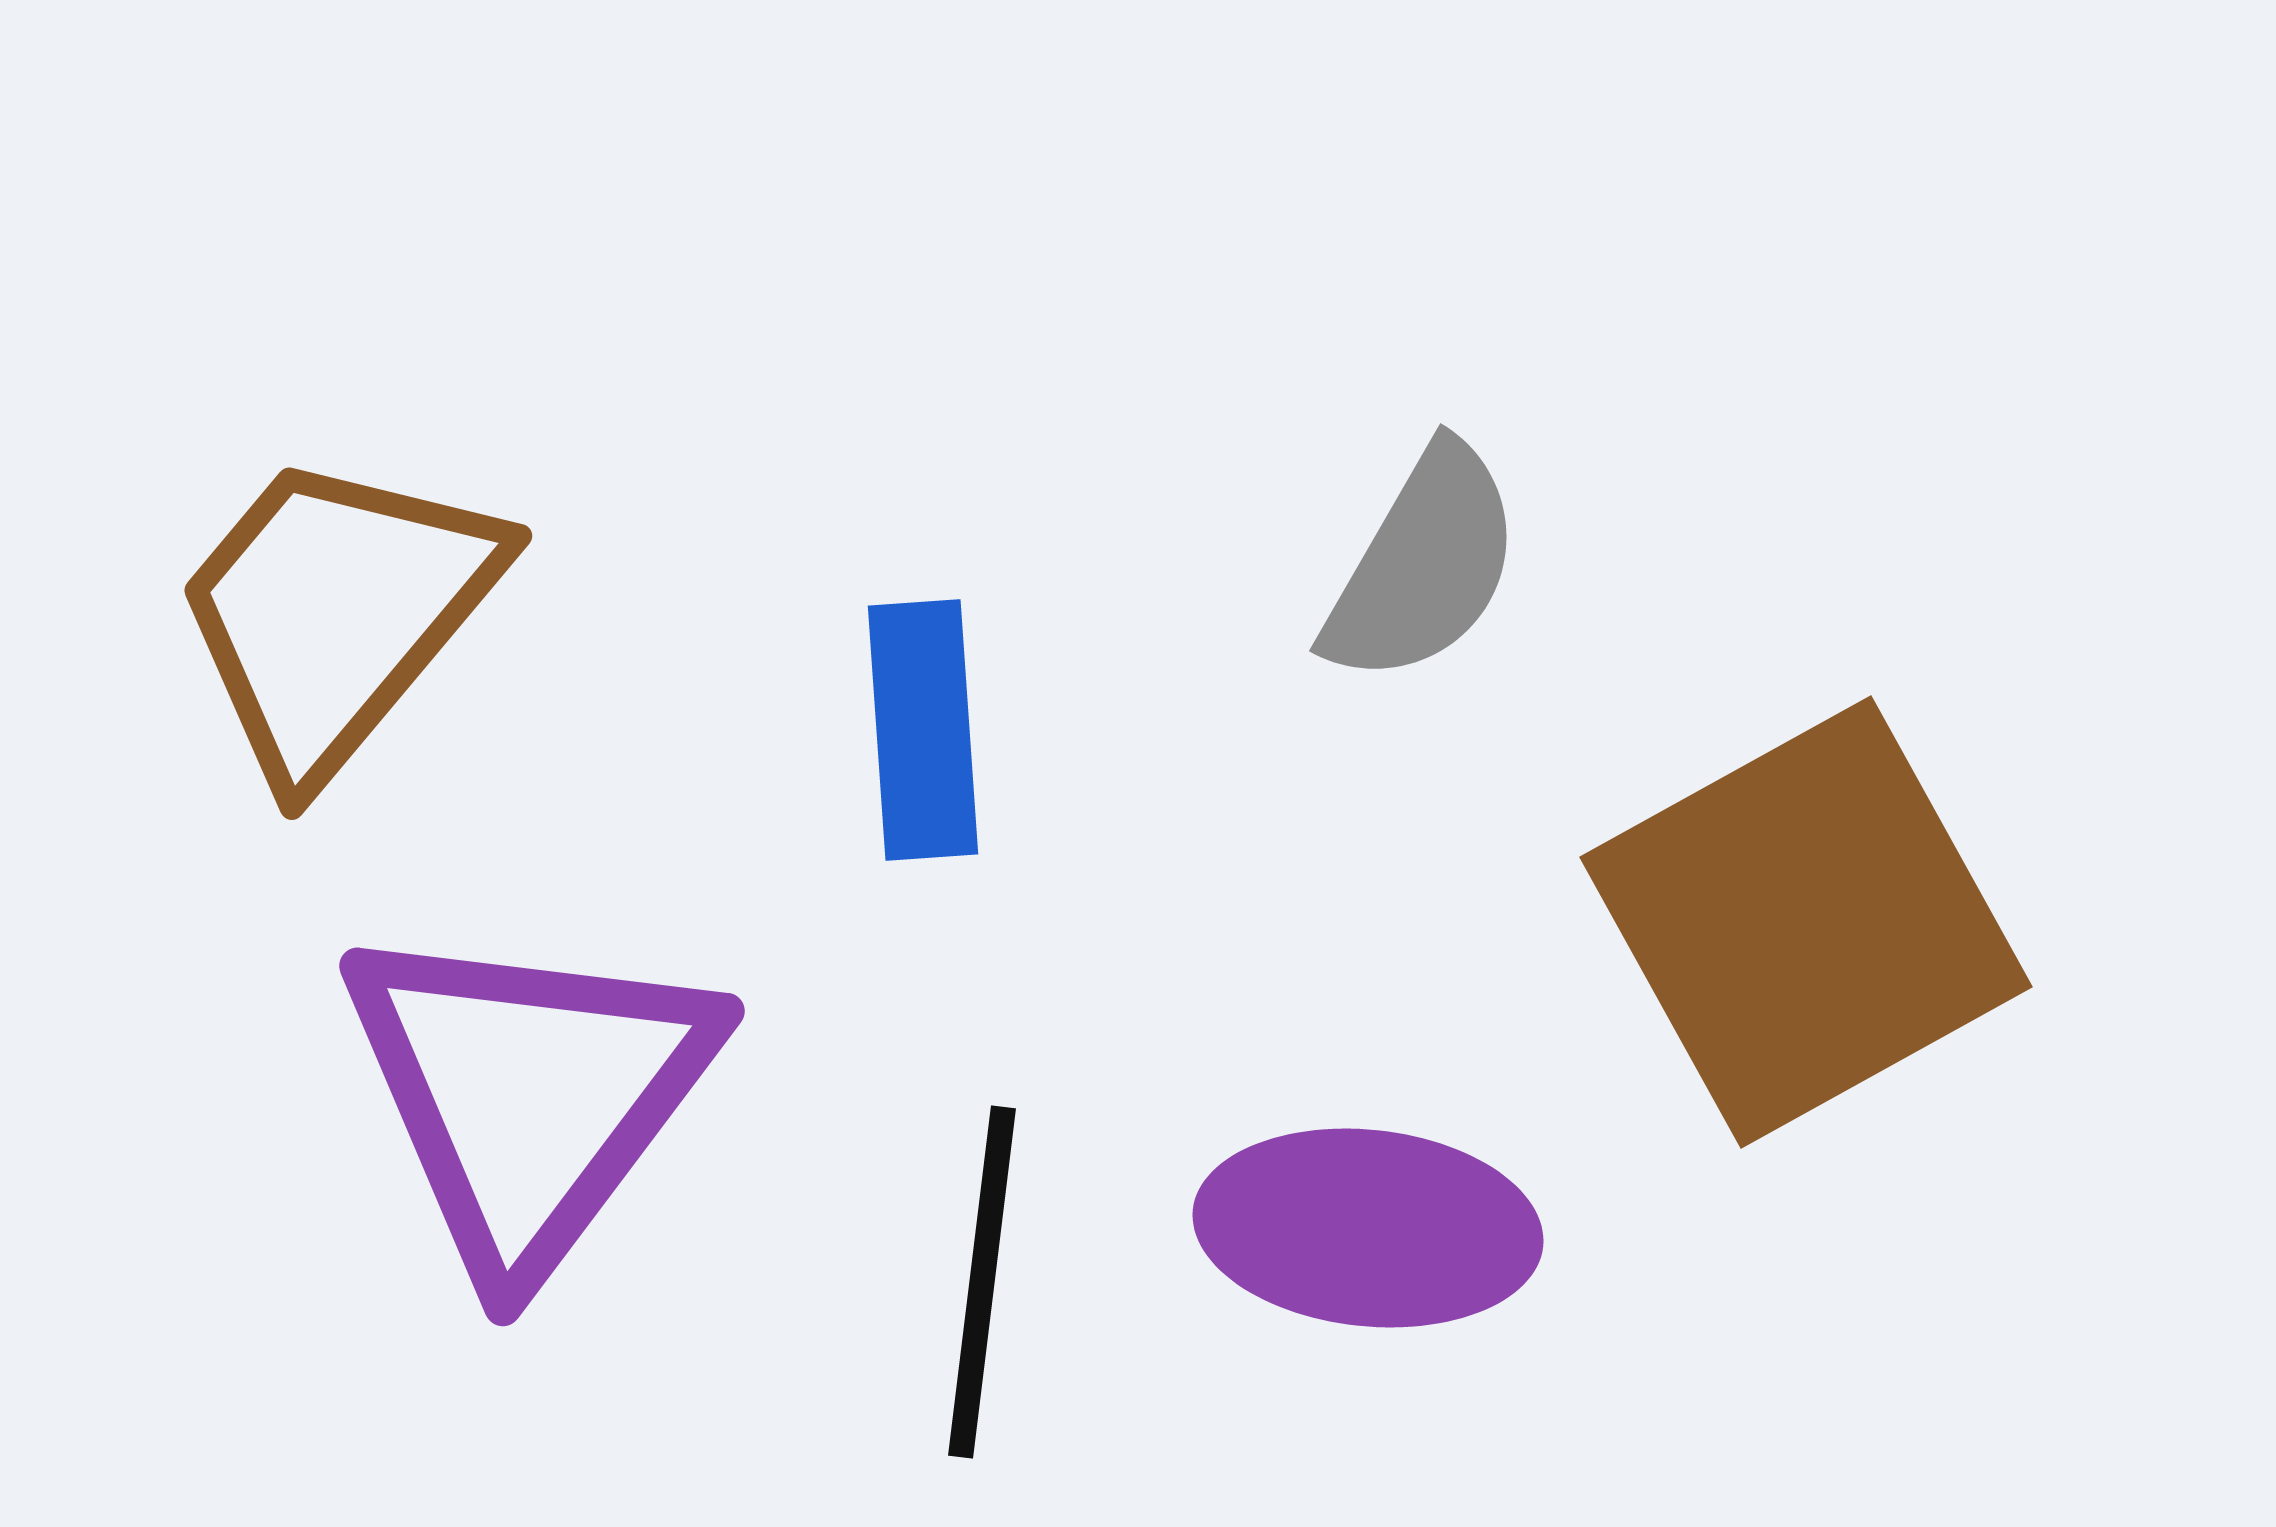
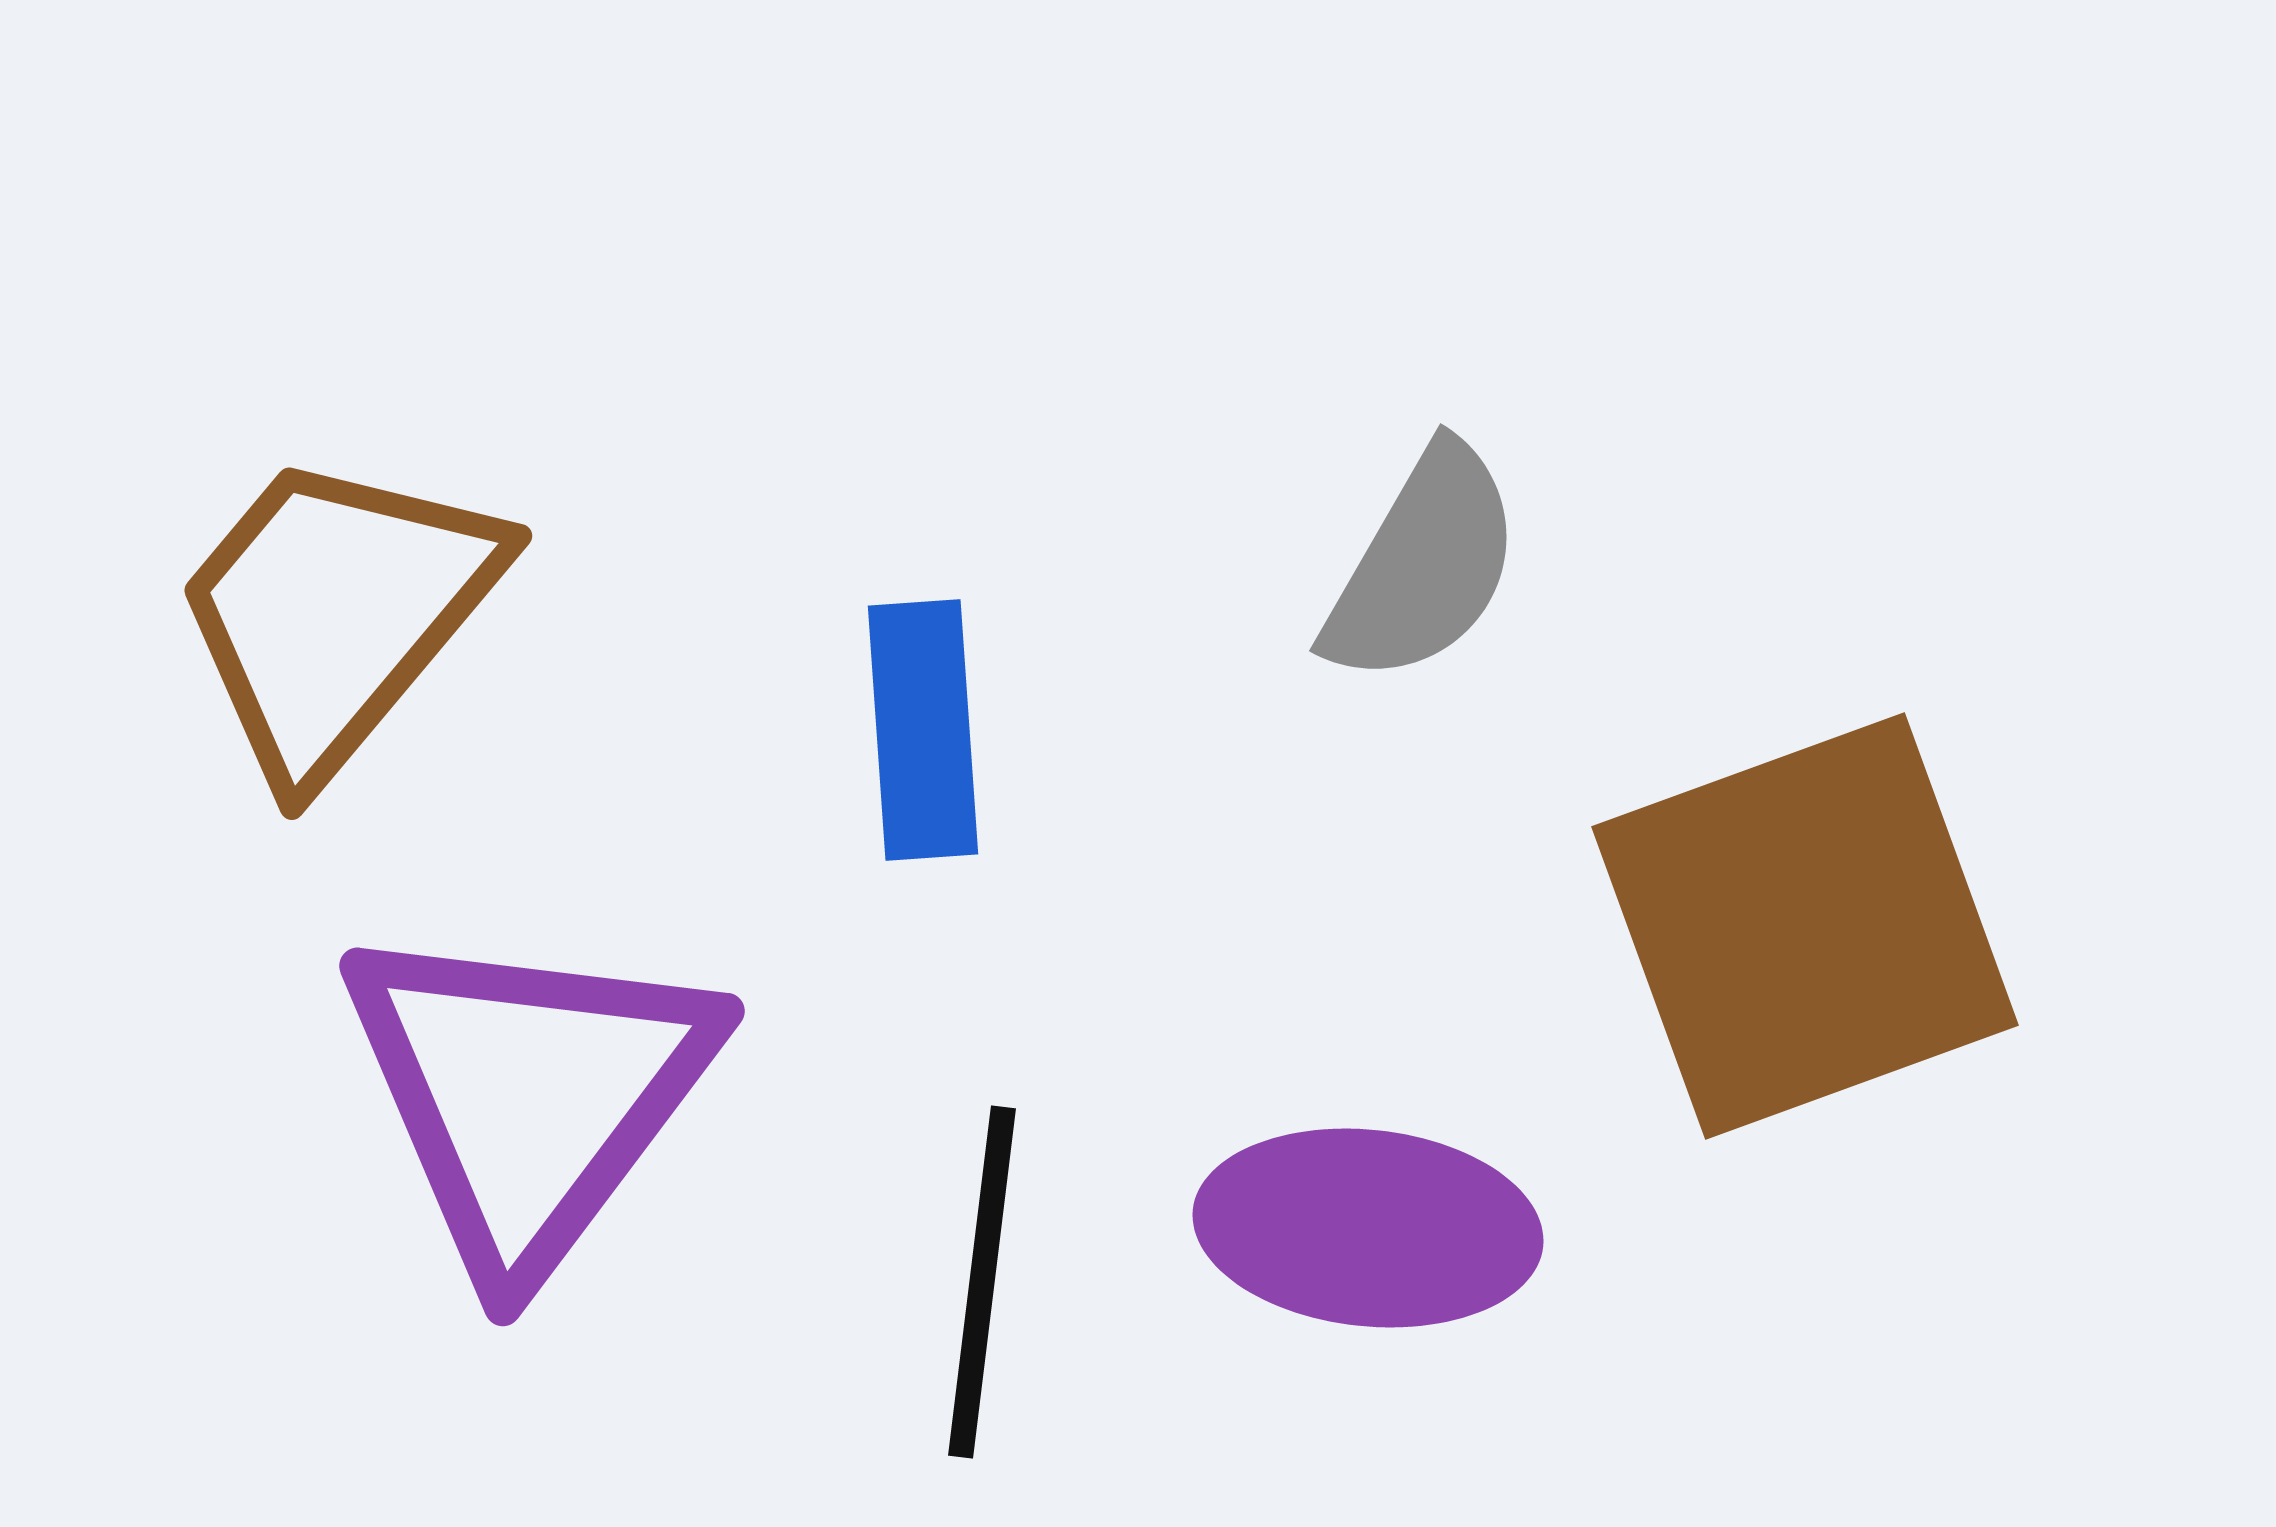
brown square: moved 1 px left, 4 px down; rotated 9 degrees clockwise
